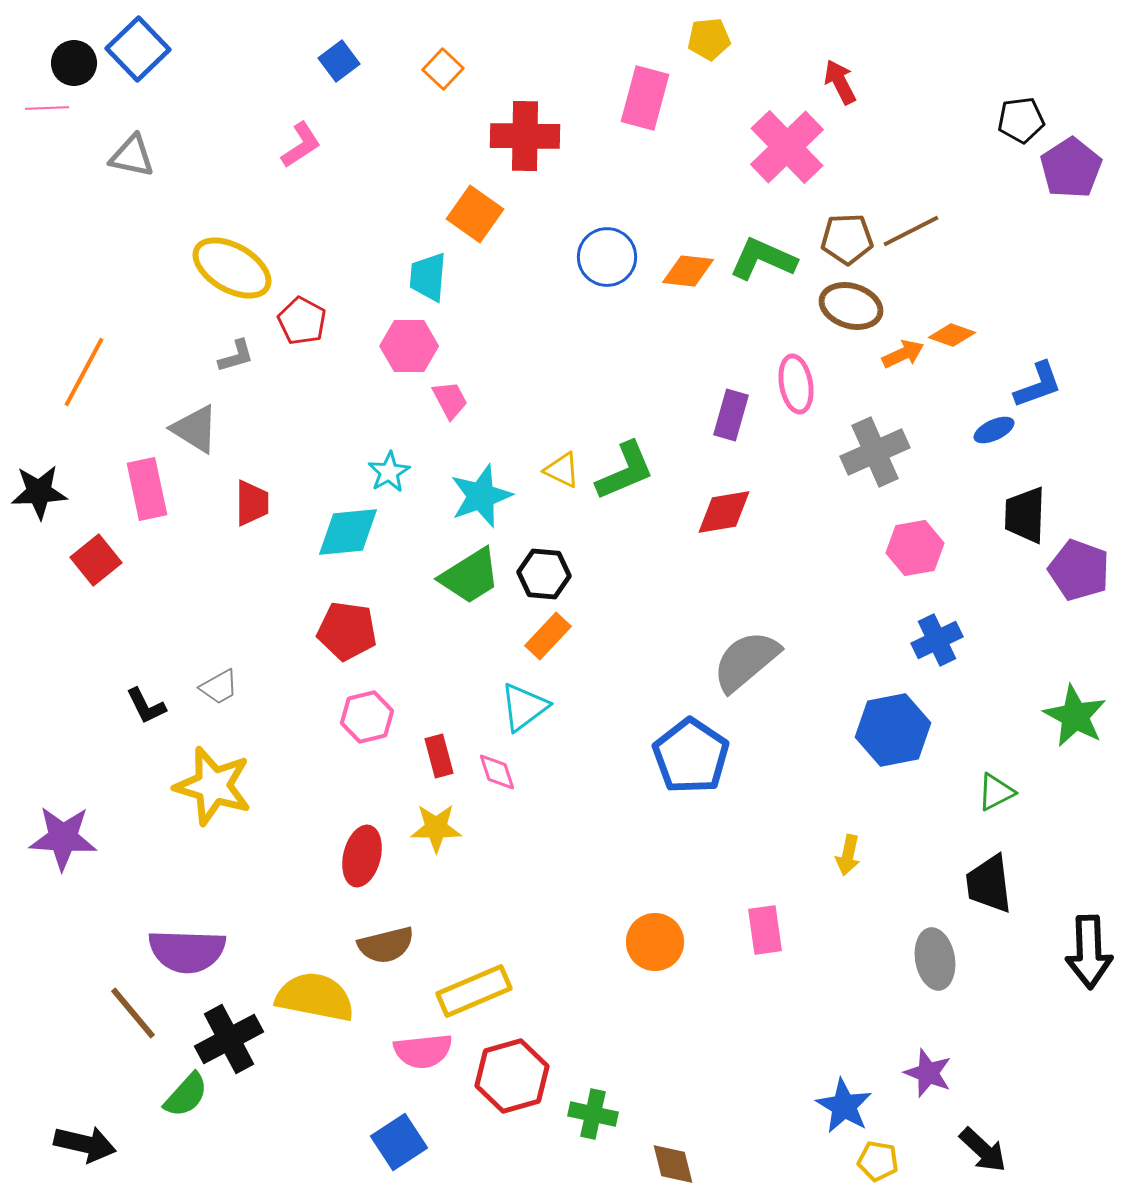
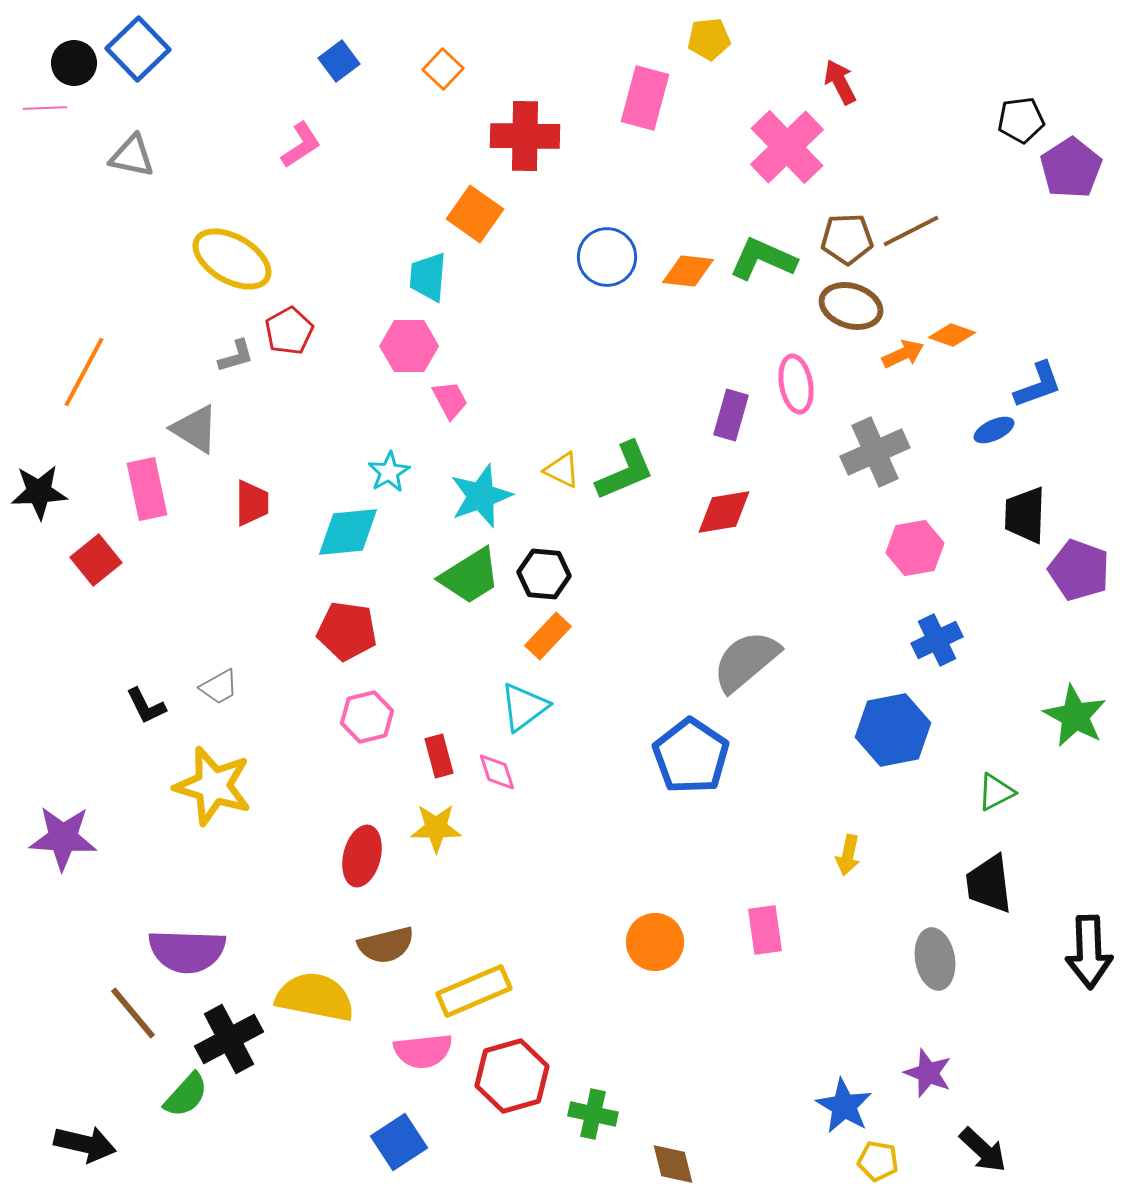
pink line at (47, 108): moved 2 px left
yellow ellipse at (232, 268): moved 9 px up
red pentagon at (302, 321): moved 13 px left, 10 px down; rotated 15 degrees clockwise
